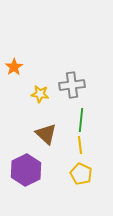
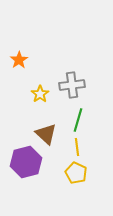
orange star: moved 5 px right, 7 px up
yellow star: rotated 30 degrees clockwise
green line: moved 3 px left; rotated 10 degrees clockwise
yellow line: moved 3 px left, 2 px down
purple hexagon: moved 8 px up; rotated 12 degrees clockwise
yellow pentagon: moved 5 px left, 1 px up
